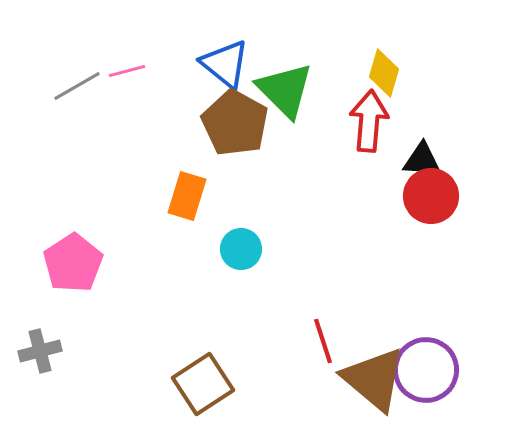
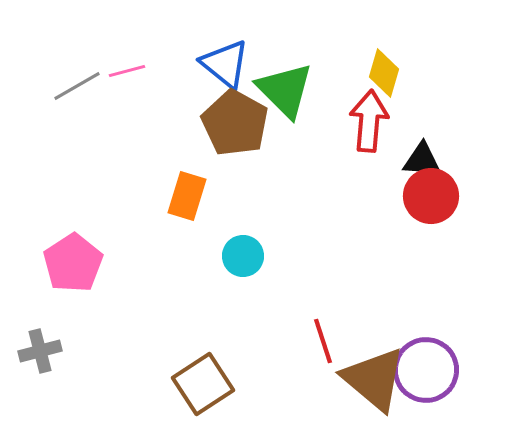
cyan circle: moved 2 px right, 7 px down
